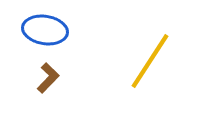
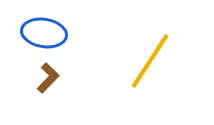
blue ellipse: moved 1 px left, 3 px down
